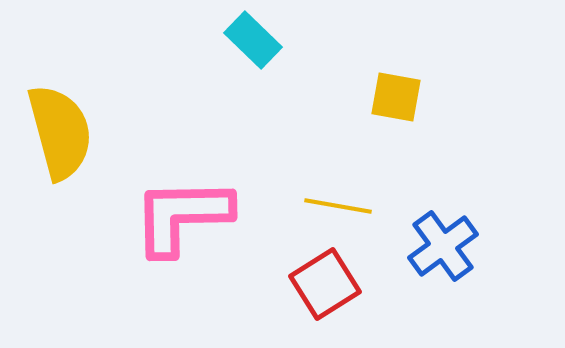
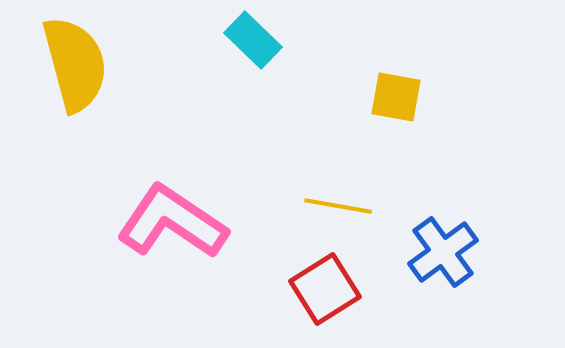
yellow semicircle: moved 15 px right, 68 px up
pink L-shape: moved 10 px left, 6 px down; rotated 35 degrees clockwise
blue cross: moved 6 px down
red square: moved 5 px down
